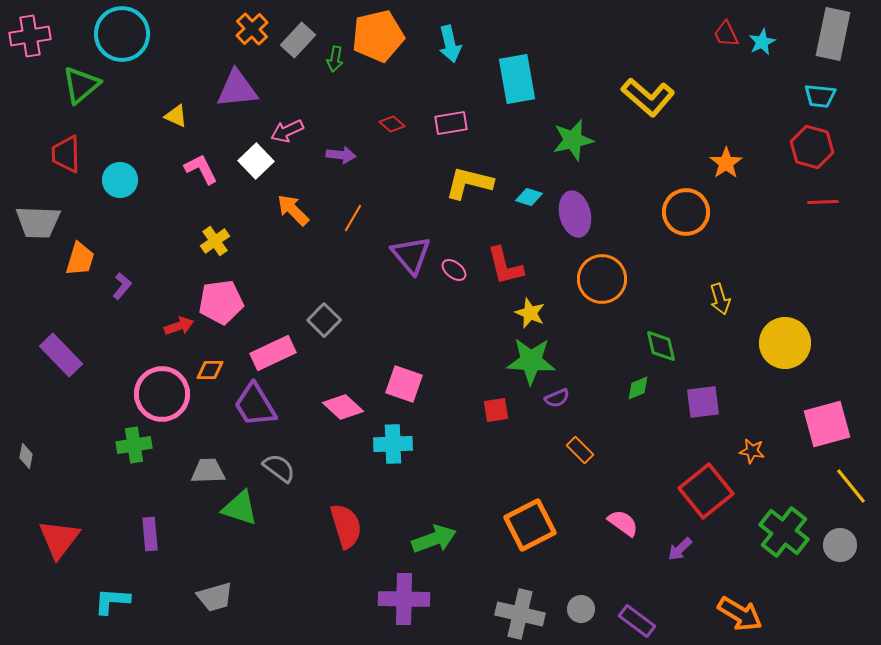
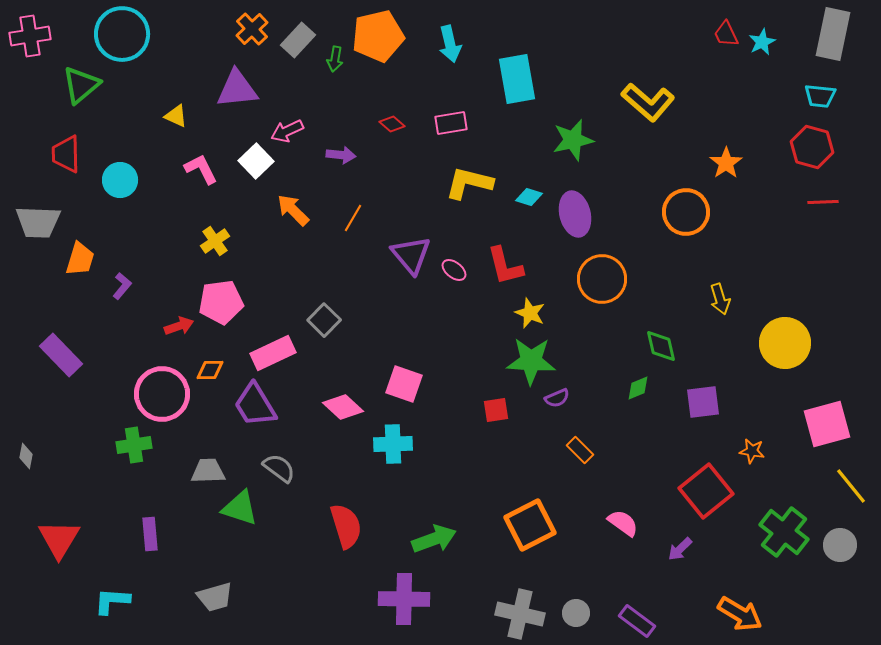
yellow L-shape at (648, 97): moved 5 px down
red triangle at (59, 539): rotated 6 degrees counterclockwise
gray circle at (581, 609): moved 5 px left, 4 px down
